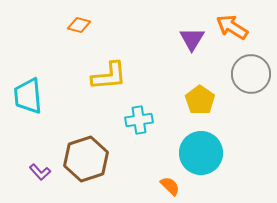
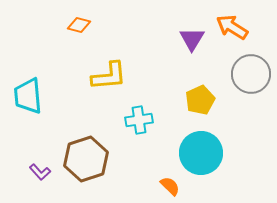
yellow pentagon: rotated 12 degrees clockwise
